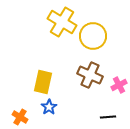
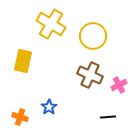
yellow cross: moved 11 px left, 2 px down
yellow rectangle: moved 20 px left, 21 px up
orange cross: rotated 14 degrees counterclockwise
